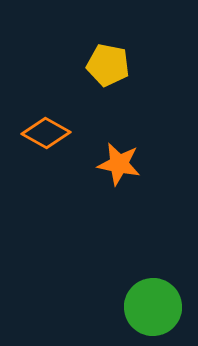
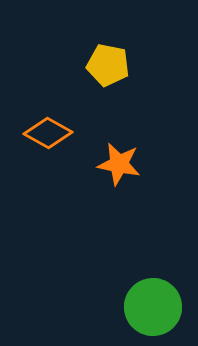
orange diamond: moved 2 px right
